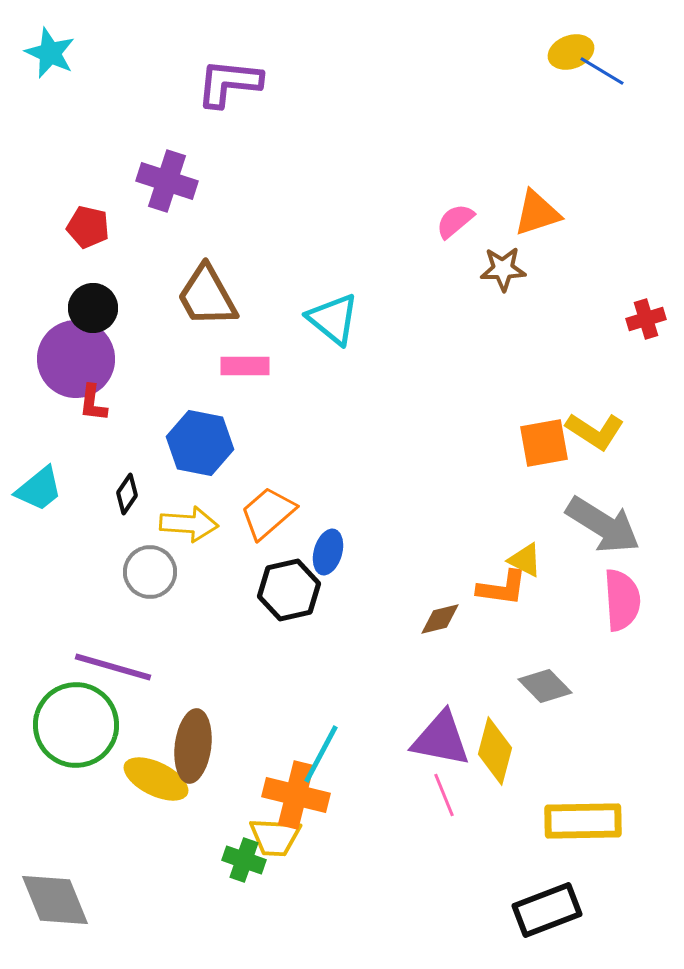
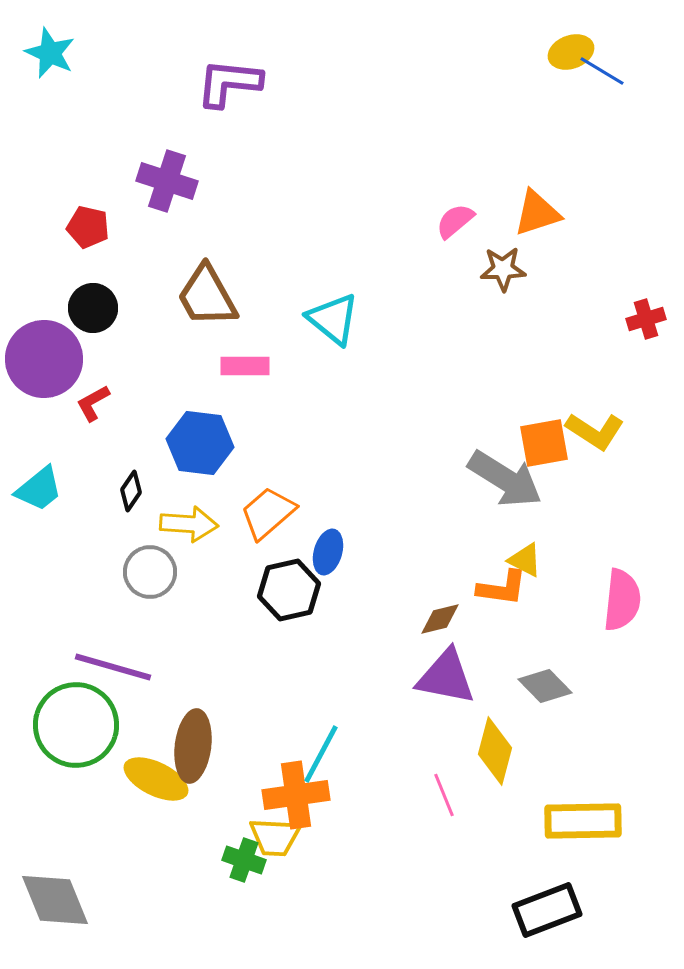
purple circle at (76, 359): moved 32 px left
red L-shape at (93, 403): rotated 54 degrees clockwise
blue hexagon at (200, 443): rotated 4 degrees counterclockwise
black diamond at (127, 494): moved 4 px right, 3 px up
gray arrow at (603, 525): moved 98 px left, 46 px up
pink semicircle at (622, 600): rotated 10 degrees clockwise
purple triangle at (441, 739): moved 5 px right, 62 px up
orange cross at (296, 795): rotated 22 degrees counterclockwise
